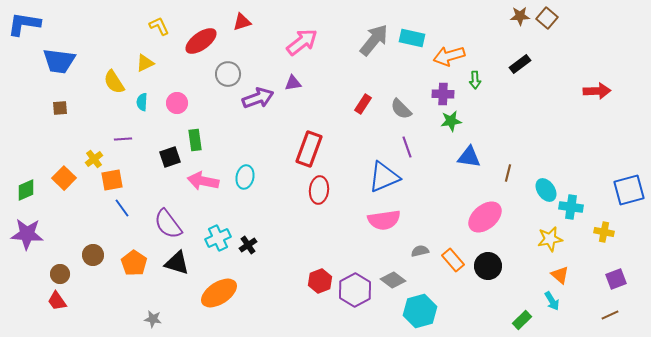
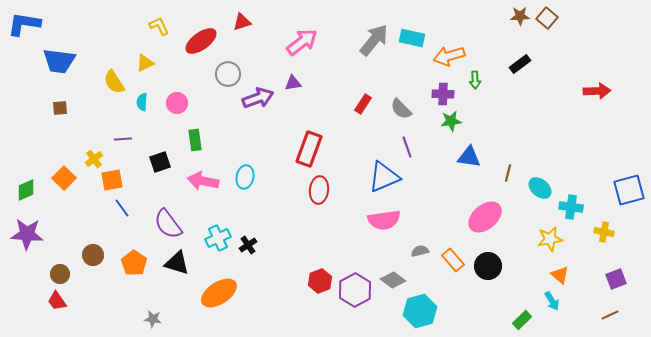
black square at (170, 157): moved 10 px left, 5 px down
cyan ellipse at (546, 190): moved 6 px left, 2 px up; rotated 15 degrees counterclockwise
